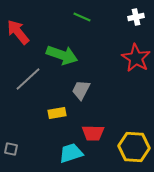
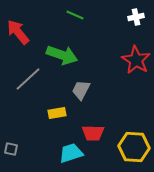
green line: moved 7 px left, 2 px up
red star: moved 2 px down
